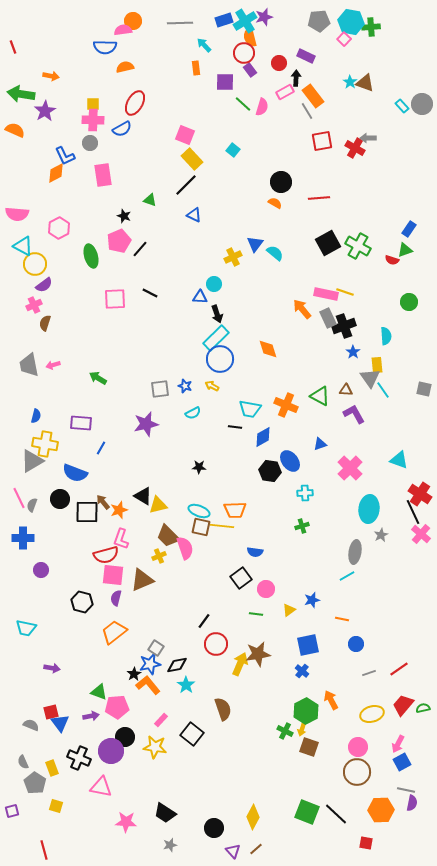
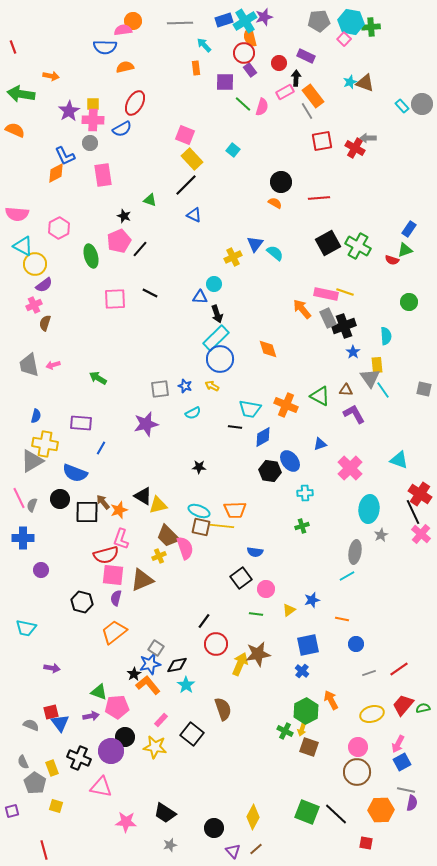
cyan star at (350, 82): rotated 16 degrees clockwise
purple star at (45, 111): moved 24 px right
